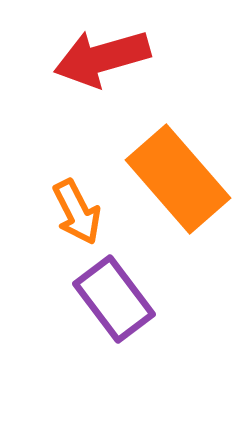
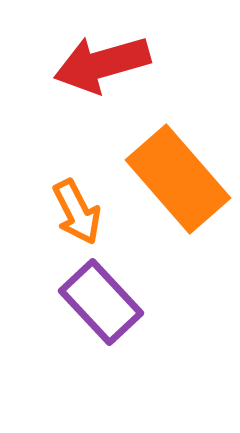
red arrow: moved 6 px down
purple rectangle: moved 13 px left, 3 px down; rotated 6 degrees counterclockwise
